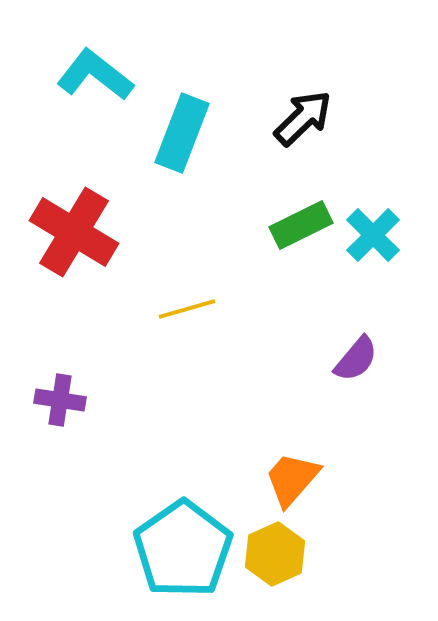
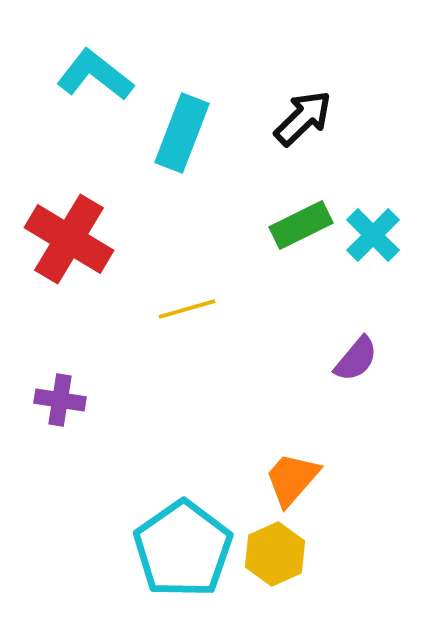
red cross: moved 5 px left, 7 px down
